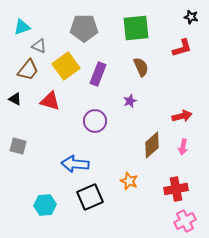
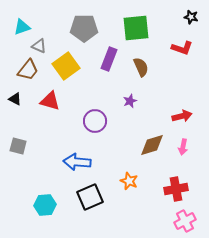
red L-shape: rotated 35 degrees clockwise
purple rectangle: moved 11 px right, 15 px up
brown diamond: rotated 24 degrees clockwise
blue arrow: moved 2 px right, 2 px up
